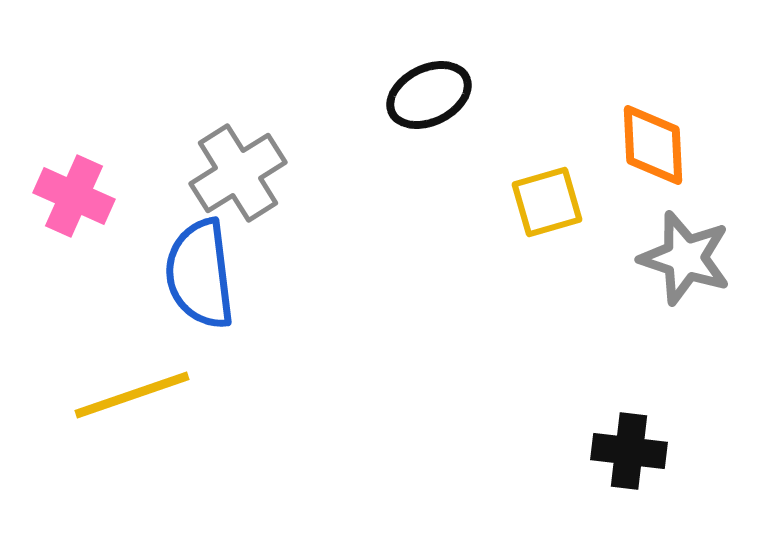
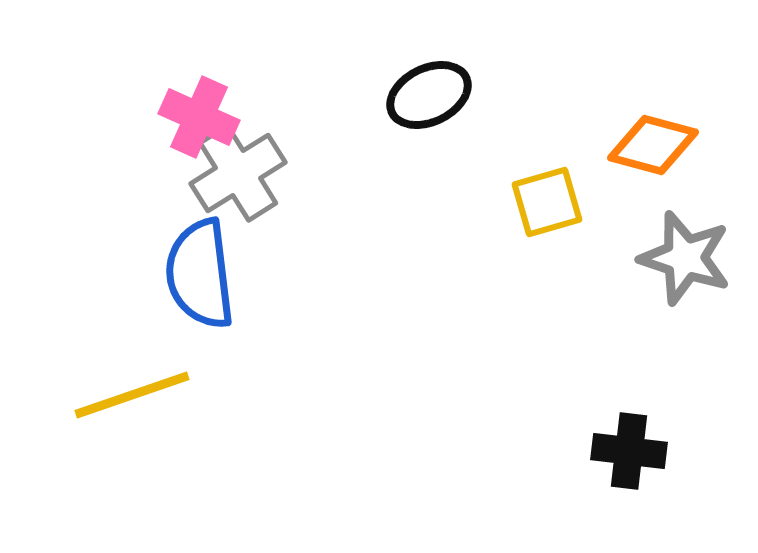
orange diamond: rotated 72 degrees counterclockwise
pink cross: moved 125 px right, 79 px up
